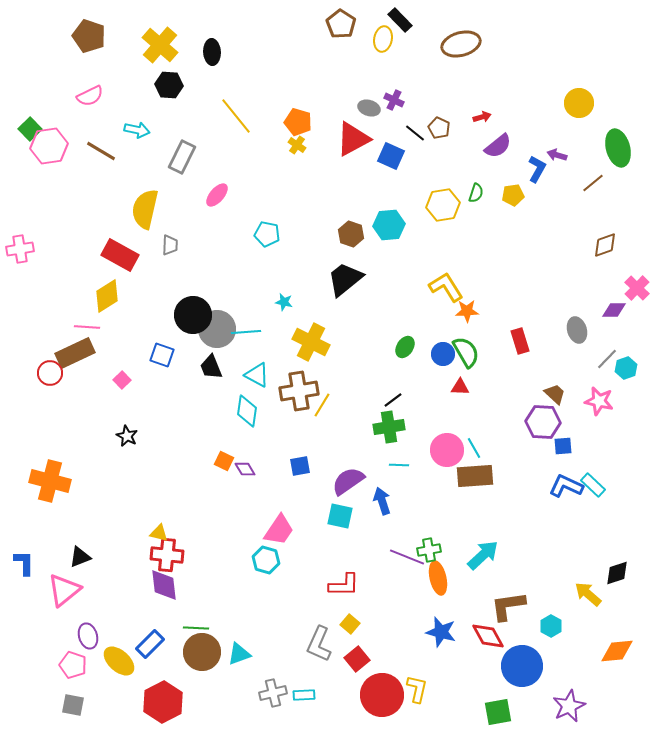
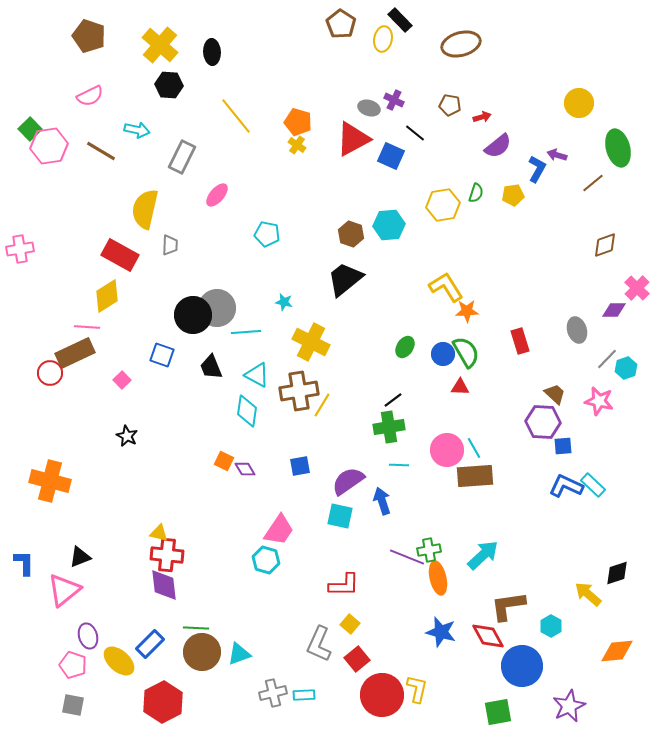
brown pentagon at (439, 128): moved 11 px right, 23 px up; rotated 15 degrees counterclockwise
gray circle at (217, 329): moved 21 px up
